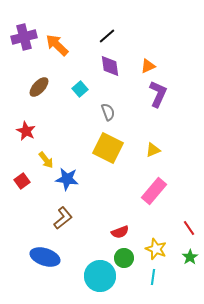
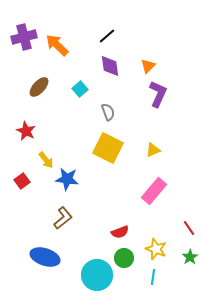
orange triangle: rotated 21 degrees counterclockwise
cyan circle: moved 3 px left, 1 px up
